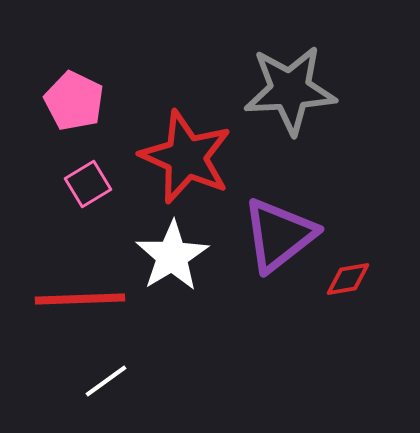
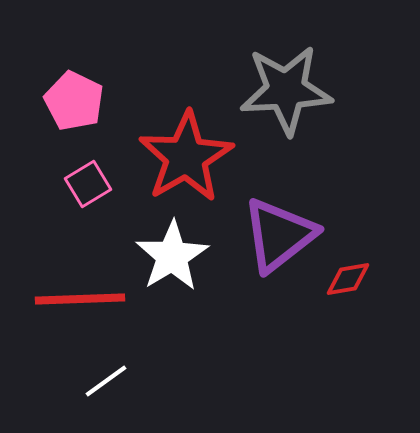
gray star: moved 4 px left
red star: rotated 18 degrees clockwise
